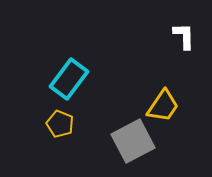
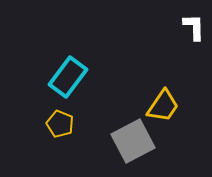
white L-shape: moved 10 px right, 9 px up
cyan rectangle: moved 1 px left, 2 px up
